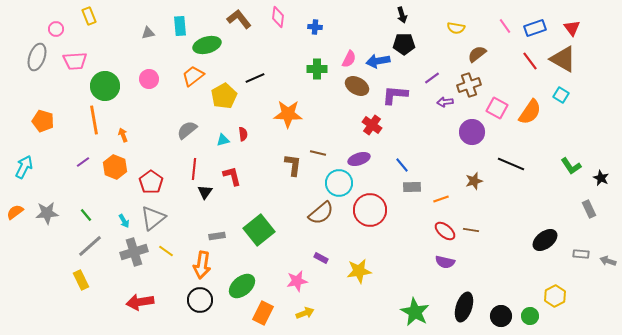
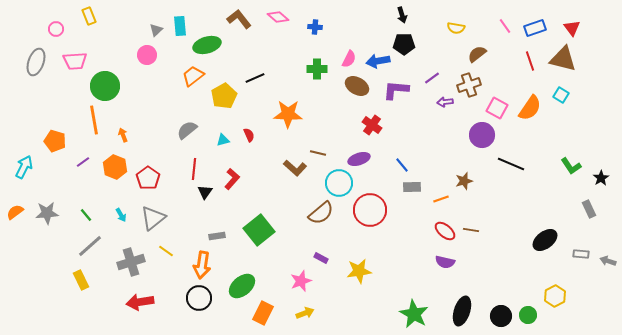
pink diamond at (278, 17): rotated 55 degrees counterclockwise
gray triangle at (148, 33): moved 8 px right, 3 px up; rotated 32 degrees counterclockwise
gray ellipse at (37, 57): moved 1 px left, 5 px down
brown triangle at (563, 59): rotated 16 degrees counterclockwise
red line at (530, 61): rotated 18 degrees clockwise
pink circle at (149, 79): moved 2 px left, 24 px up
purple L-shape at (395, 95): moved 1 px right, 5 px up
orange semicircle at (530, 112): moved 4 px up
orange pentagon at (43, 121): moved 12 px right, 20 px down
purple circle at (472, 132): moved 10 px right, 3 px down
red semicircle at (243, 134): moved 6 px right, 1 px down; rotated 16 degrees counterclockwise
brown L-shape at (293, 165): moved 2 px right, 3 px down; rotated 125 degrees clockwise
red L-shape at (232, 176): moved 3 px down; rotated 55 degrees clockwise
black star at (601, 178): rotated 14 degrees clockwise
brown star at (474, 181): moved 10 px left
red pentagon at (151, 182): moved 3 px left, 4 px up
cyan arrow at (124, 221): moved 3 px left, 6 px up
gray cross at (134, 252): moved 3 px left, 10 px down
pink star at (297, 281): moved 4 px right; rotated 10 degrees counterclockwise
black circle at (200, 300): moved 1 px left, 2 px up
black ellipse at (464, 307): moved 2 px left, 4 px down
green star at (415, 312): moved 1 px left, 2 px down
green circle at (530, 316): moved 2 px left, 1 px up
